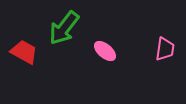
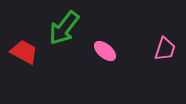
pink trapezoid: rotated 10 degrees clockwise
